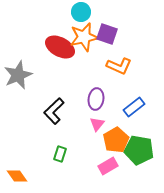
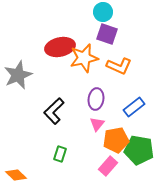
cyan circle: moved 22 px right
orange star: moved 21 px down
red ellipse: rotated 40 degrees counterclockwise
orange pentagon: rotated 20 degrees clockwise
pink rectangle: rotated 18 degrees counterclockwise
orange diamond: moved 1 px left, 1 px up; rotated 10 degrees counterclockwise
